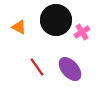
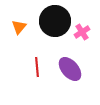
black circle: moved 1 px left, 1 px down
orange triangle: rotated 42 degrees clockwise
red line: rotated 30 degrees clockwise
